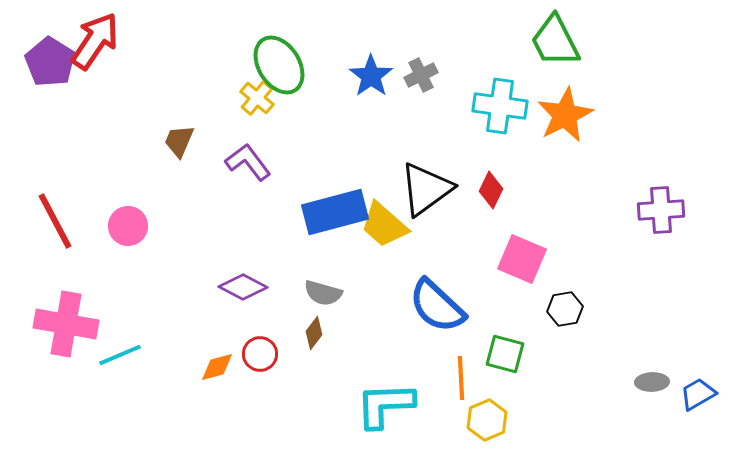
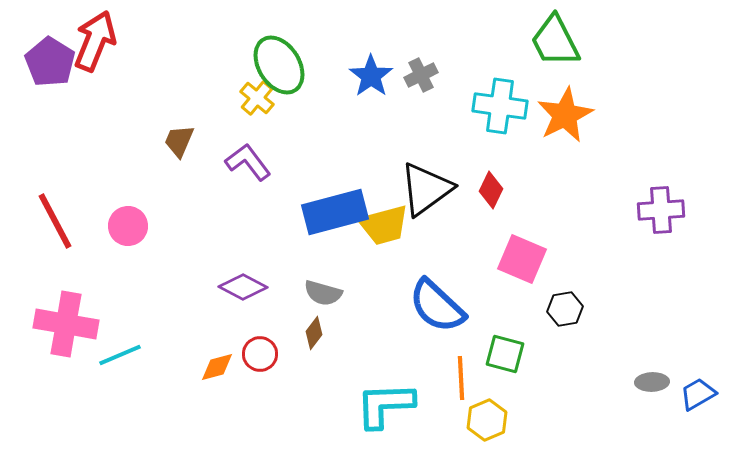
red arrow: rotated 12 degrees counterclockwise
yellow trapezoid: rotated 56 degrees counterclockwise
